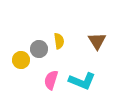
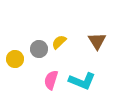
yellow semicircle: moved 1 px down; rotated 126 degrees counterclockwise
yellow circle: moved 6 px left, 1 px up
